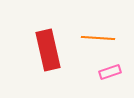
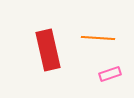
pink rectangle: moved 2 px down
